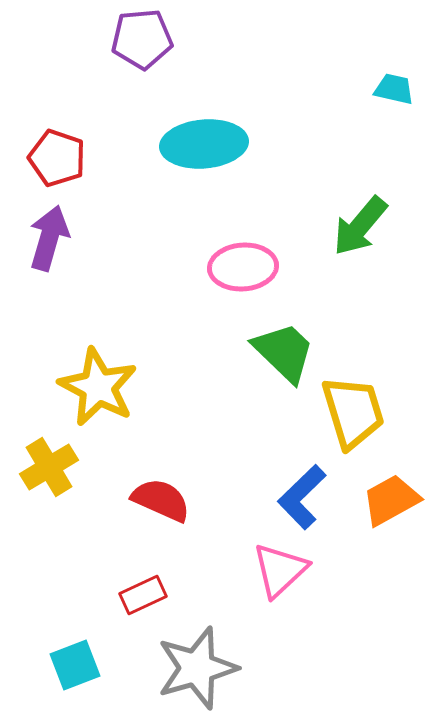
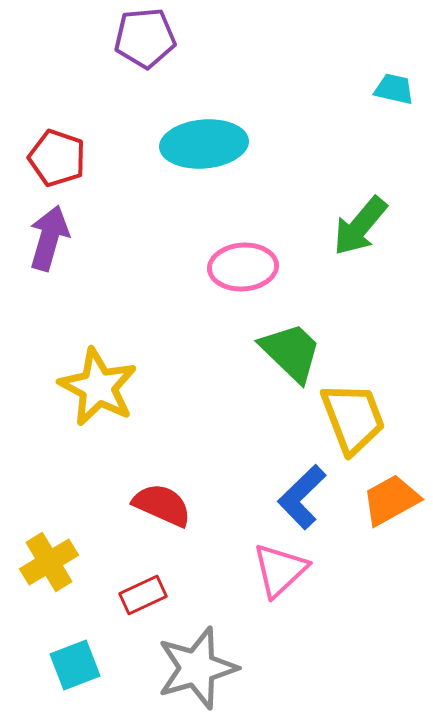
purple pentagon: moved 3 px right, 1 px up
green trapezoid: moved 7 px right
yellow trapezoid: moved 6 px down; rotated 4 degrees counterclockwise
yellow cross: moved 95 px down
red semicircle: moved 1 px right, 5 px down
